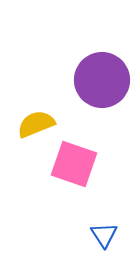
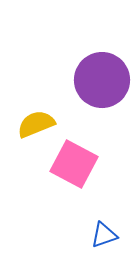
pink square: rotated 9 degrees clockwise
blue triangle: rotated 44 degrees clockwise
